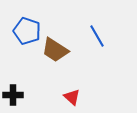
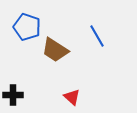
blue pentagon: moved 4 px up
